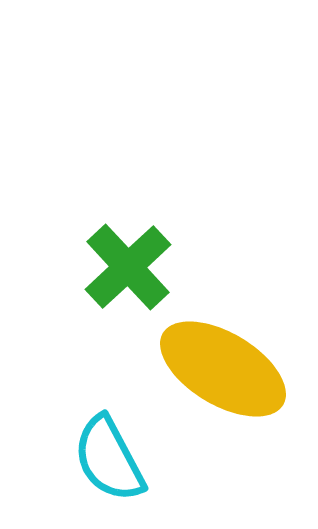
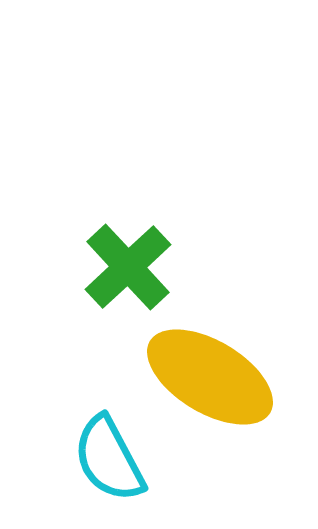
yellow ellipse: moved 13 px left, 8 px down
